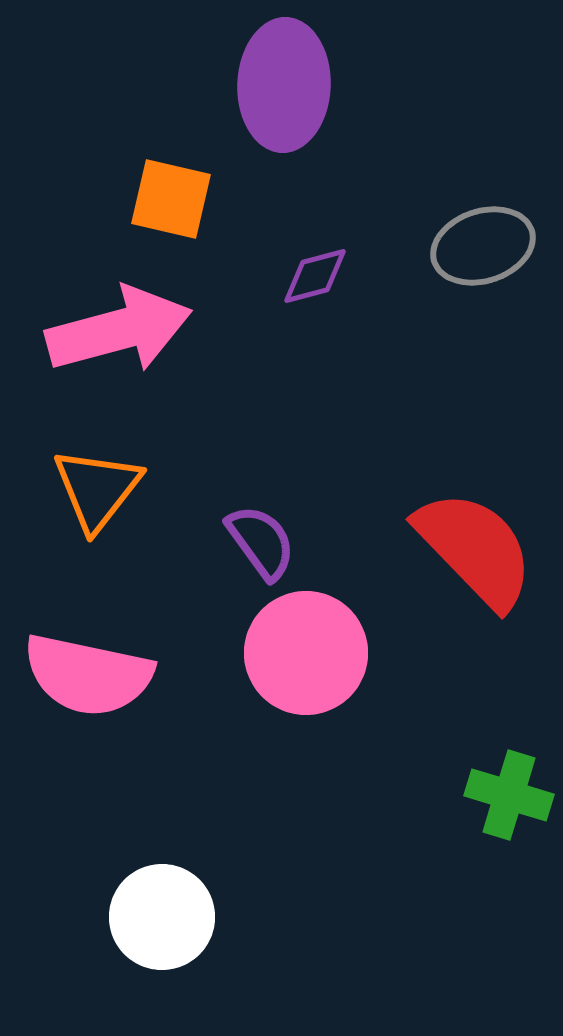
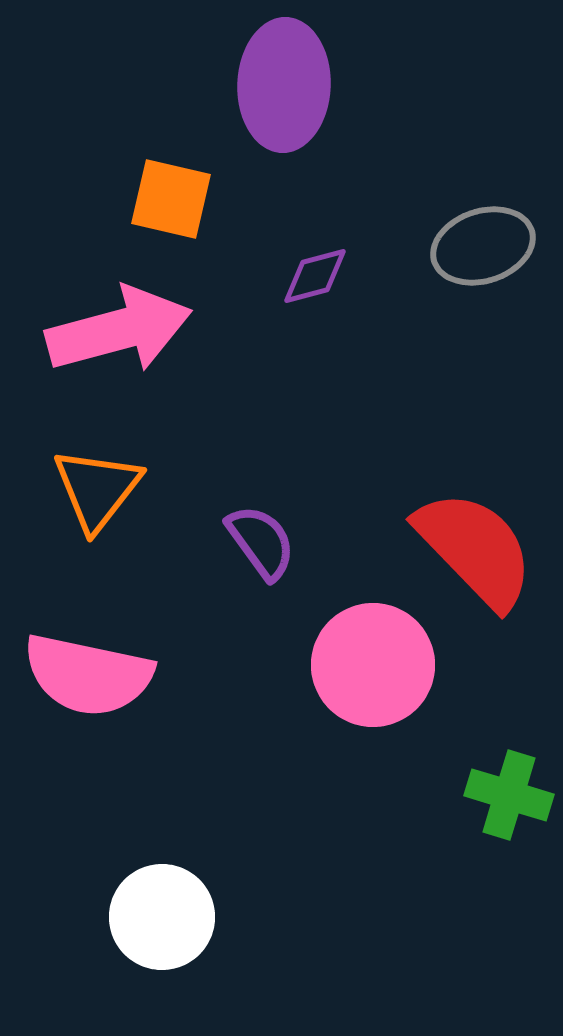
pink circle: moved 67 px right, 12 px down
